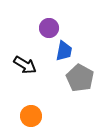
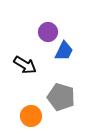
purple circle: moved 1 px left, 4 px down
blue trapezoid: rotated 15 degrees clockwise
gray pentagon: moved 19 px left, 19 px down; rotated 12 degrees counterclockwise
